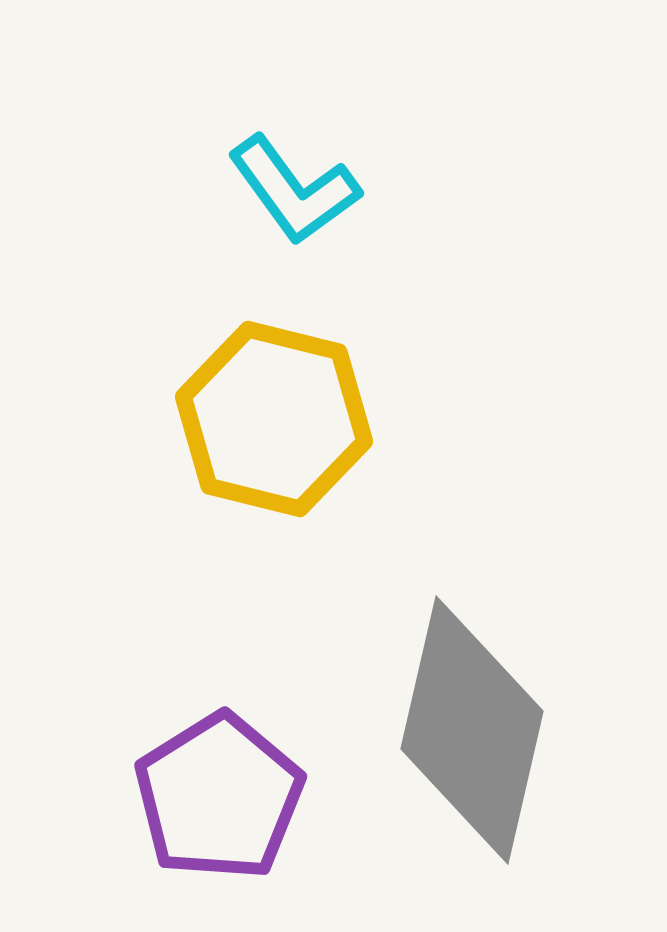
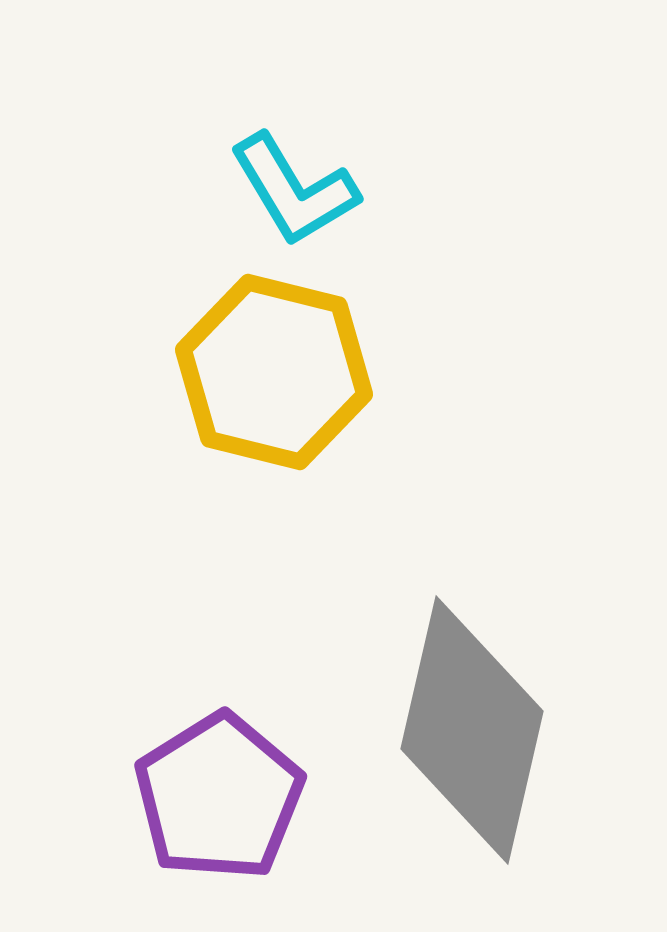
cyan L-shape: rotated 5 degrees clockwise
yellow hexagon: moved 47 px up
